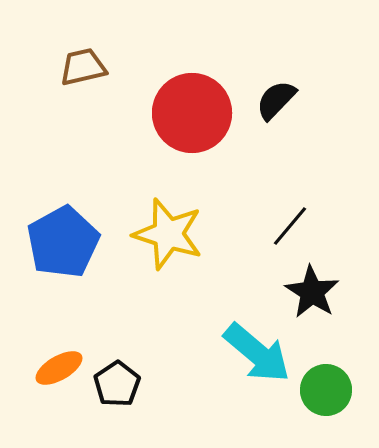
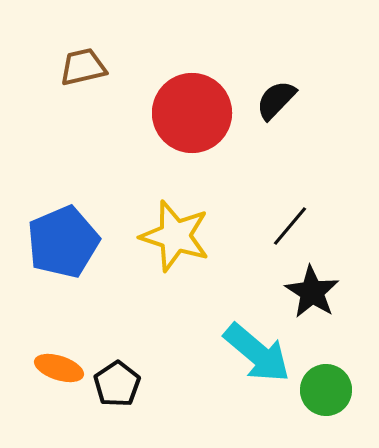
yellow star: moved 7 px right, 2 px down
blue pentagon: rotated 6 degrees clockwise
orange ellipse: rotated 48 degrees clockwise
